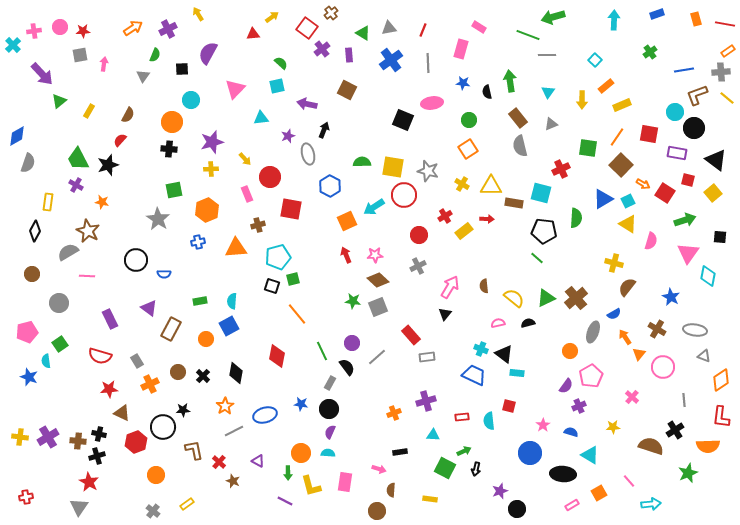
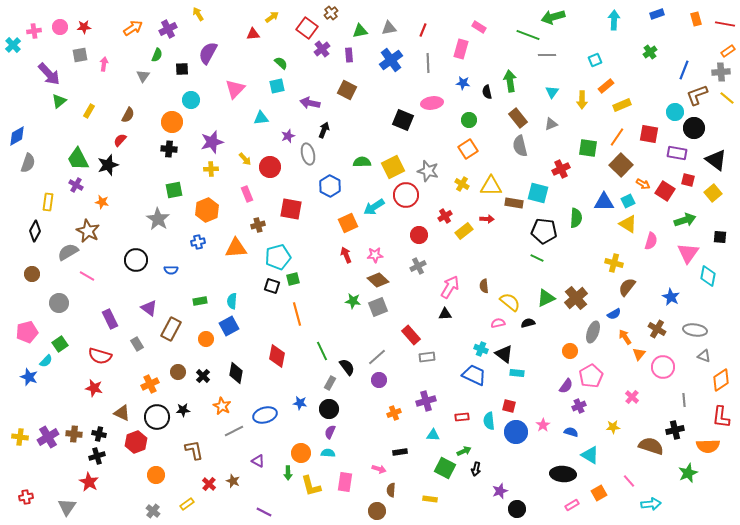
red star at (83, 31): moved 1 px right, 4 px up
green triangle at (363, 33): moved 3 px left, 2 px up; rotated 42 degrees counterclockwise
green semicircle at (155, 55): moved 2 px right
cyan square at (595, 60): rotated 24 degrees clockwise
blue line at (684, 70): rotated 60 degrees counterclockwise
purple arrow at (42, 74): moved 7 px right
cyan triangle at (548, 92): moved 4 px right
purple arrow at (307, 104): moved 3 px right, 1 px up
yellow square at (393, 167): rotated 35 degrees counterclockwise
red circle at (270, 177): moved 10 px up
cyan square at (541, 193): moved 3 px left
red square at (665, 193): moved 2 px up
red circle at (404, 195): moved 2 px right
blue triangle at (603, 199): moved 1 px right, 3 px down; rotated 30 degrees clockwise
orange square at (347, 221): moved 1 px right, 2 px down
green line at (537, 258): rotated 16 degrees counterclockwise
blue semicircle at (164, 274): moved 7 px right, 4 px up
pink line at (87, 276): rotated 28 degrees clockwise
yellow semicircle at (514, 298): moved 4 px left, 4 px down
orange line at (297, 314): rotated 25 degrees clockwise
black triangle at (445, 314): rotated 48 degrees clockwise
purple circle at (352, 343): moved 27 px right, 37 px down
cyan semicircle at (46, 361): rotated 128 degrees counterclockwise
gray rectangle at (137, 361): moved 17 px up
red star at (109, 389): moved 15 px left, 1 px up; rotated 18 degrees clockwise
blue star at (301, 404): moved 1 px left, 1 px up
orange star at (225, 406): moved 3 px left; rotated 12 degrees counterclockwise
black circle at (163, 427): moved 6 px left, 10 px up
black cross at (675, 430): rotated 18 degrees clockwise
brown cross at (78, 441): moved 4 px left, 7 px up
blue circle at (530, 453): moved 14 px left, 21 px up
red cross at (219, 462): moved 10 px left, 22 px down
purple line at (285, 501): moved 21 px left, 11 px down
gray triangle at (79, 507): moved 12 px left
